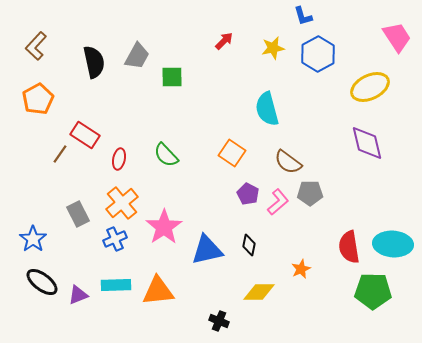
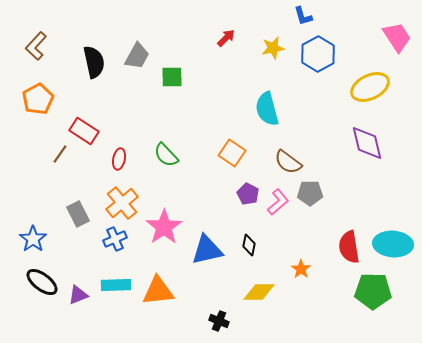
red arrow: moved 2 px right, 3 px up
red rectangle: moved 1 px left, 4 px up
orange star: rotated 12 degrees counterclockwise
